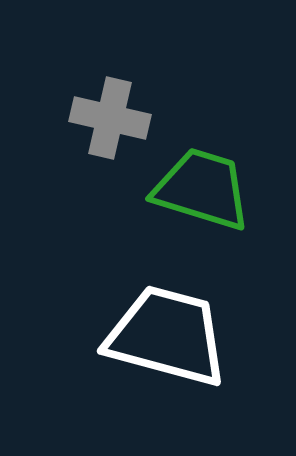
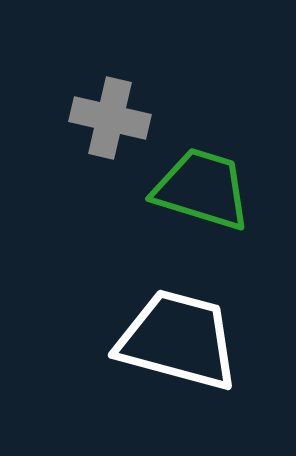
white trapezoid: moved 11 px right, 4 px down
